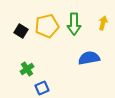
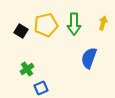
yellow pentagon: moved 1 px left, 1 px up
blue semicircle: rotated 60 degrees counterclockwise
blue square: moved 1 px left
